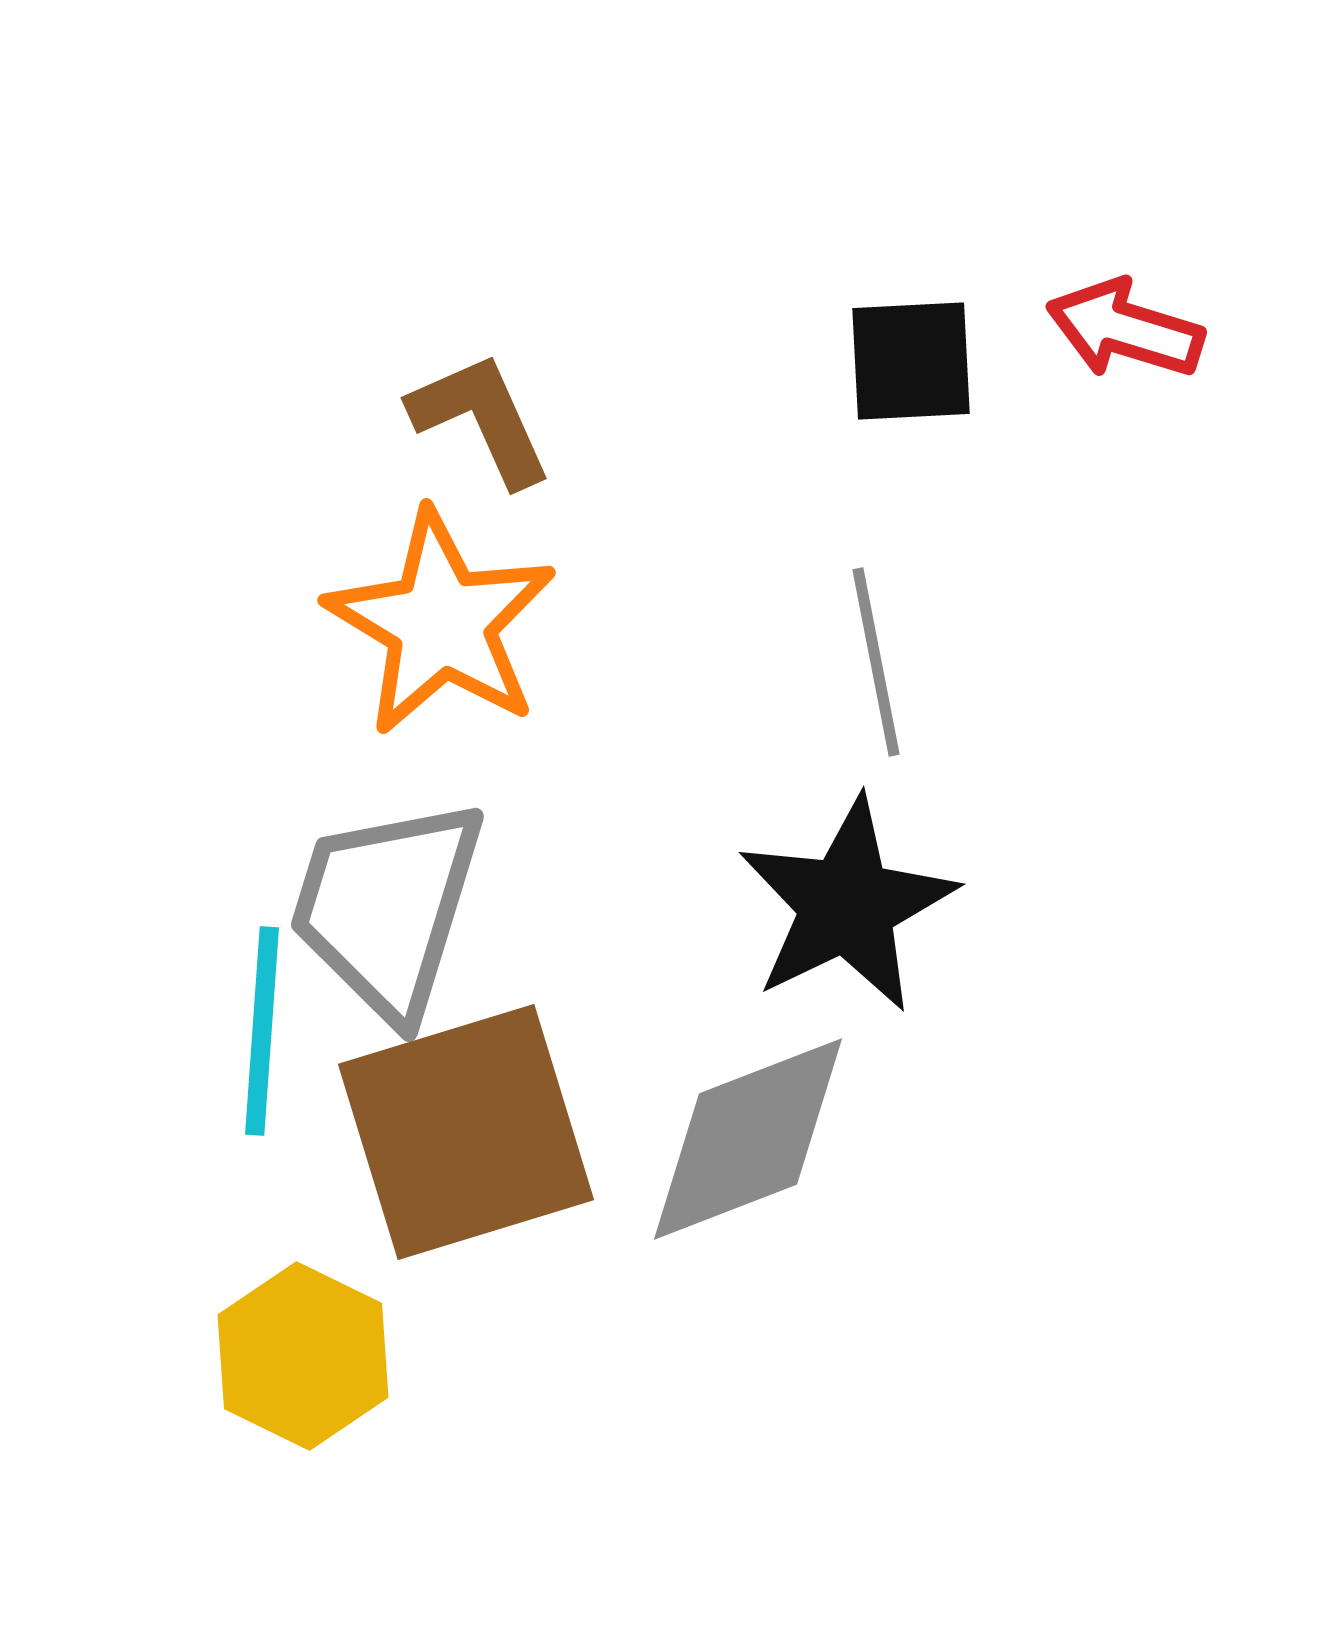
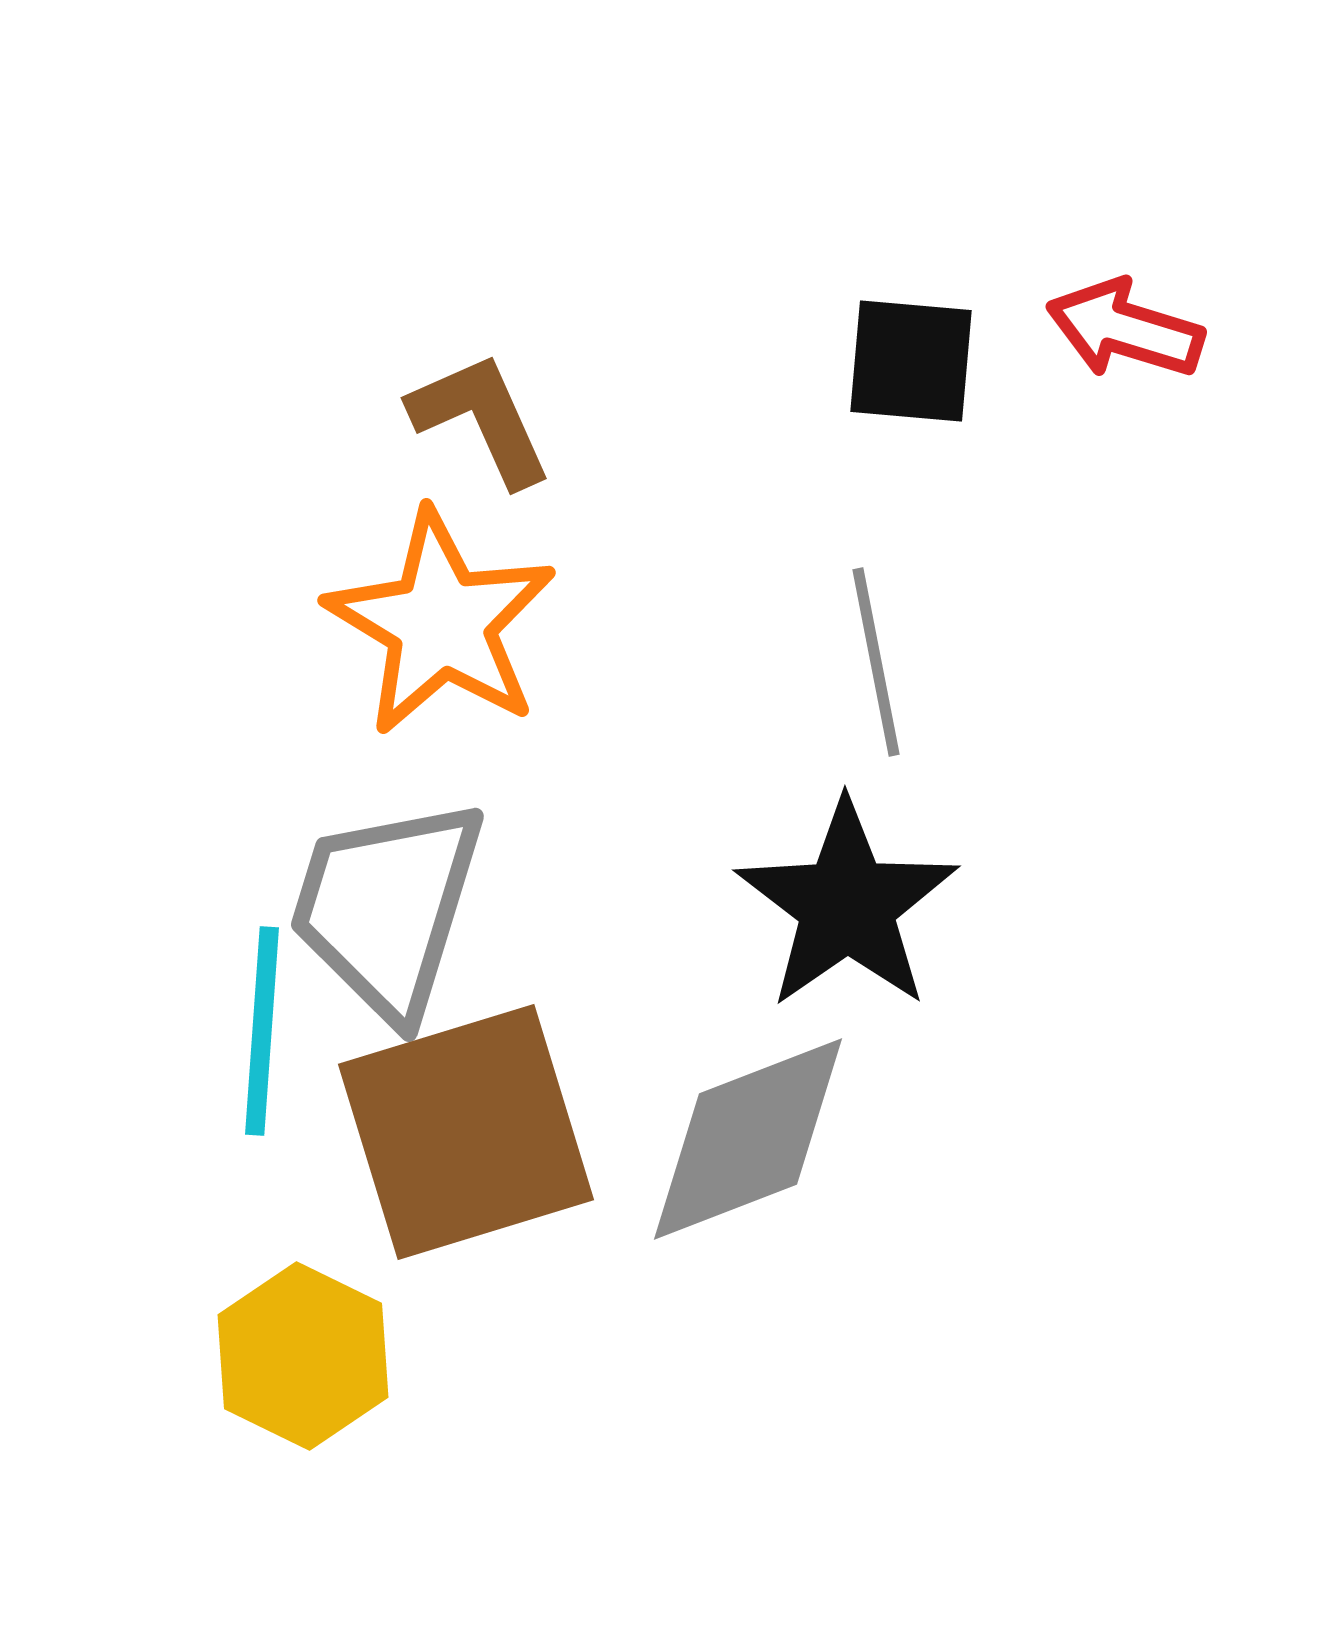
black square: rotated 8 degrees clockwise
black star: rotated 9 degrees counterclockwise
